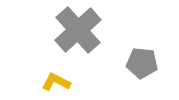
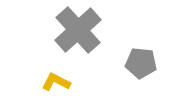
gray pentagon: moved 1 px left
